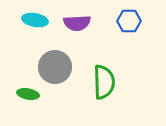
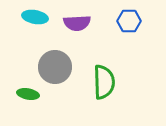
cyan ellipse: moved 3 px up
